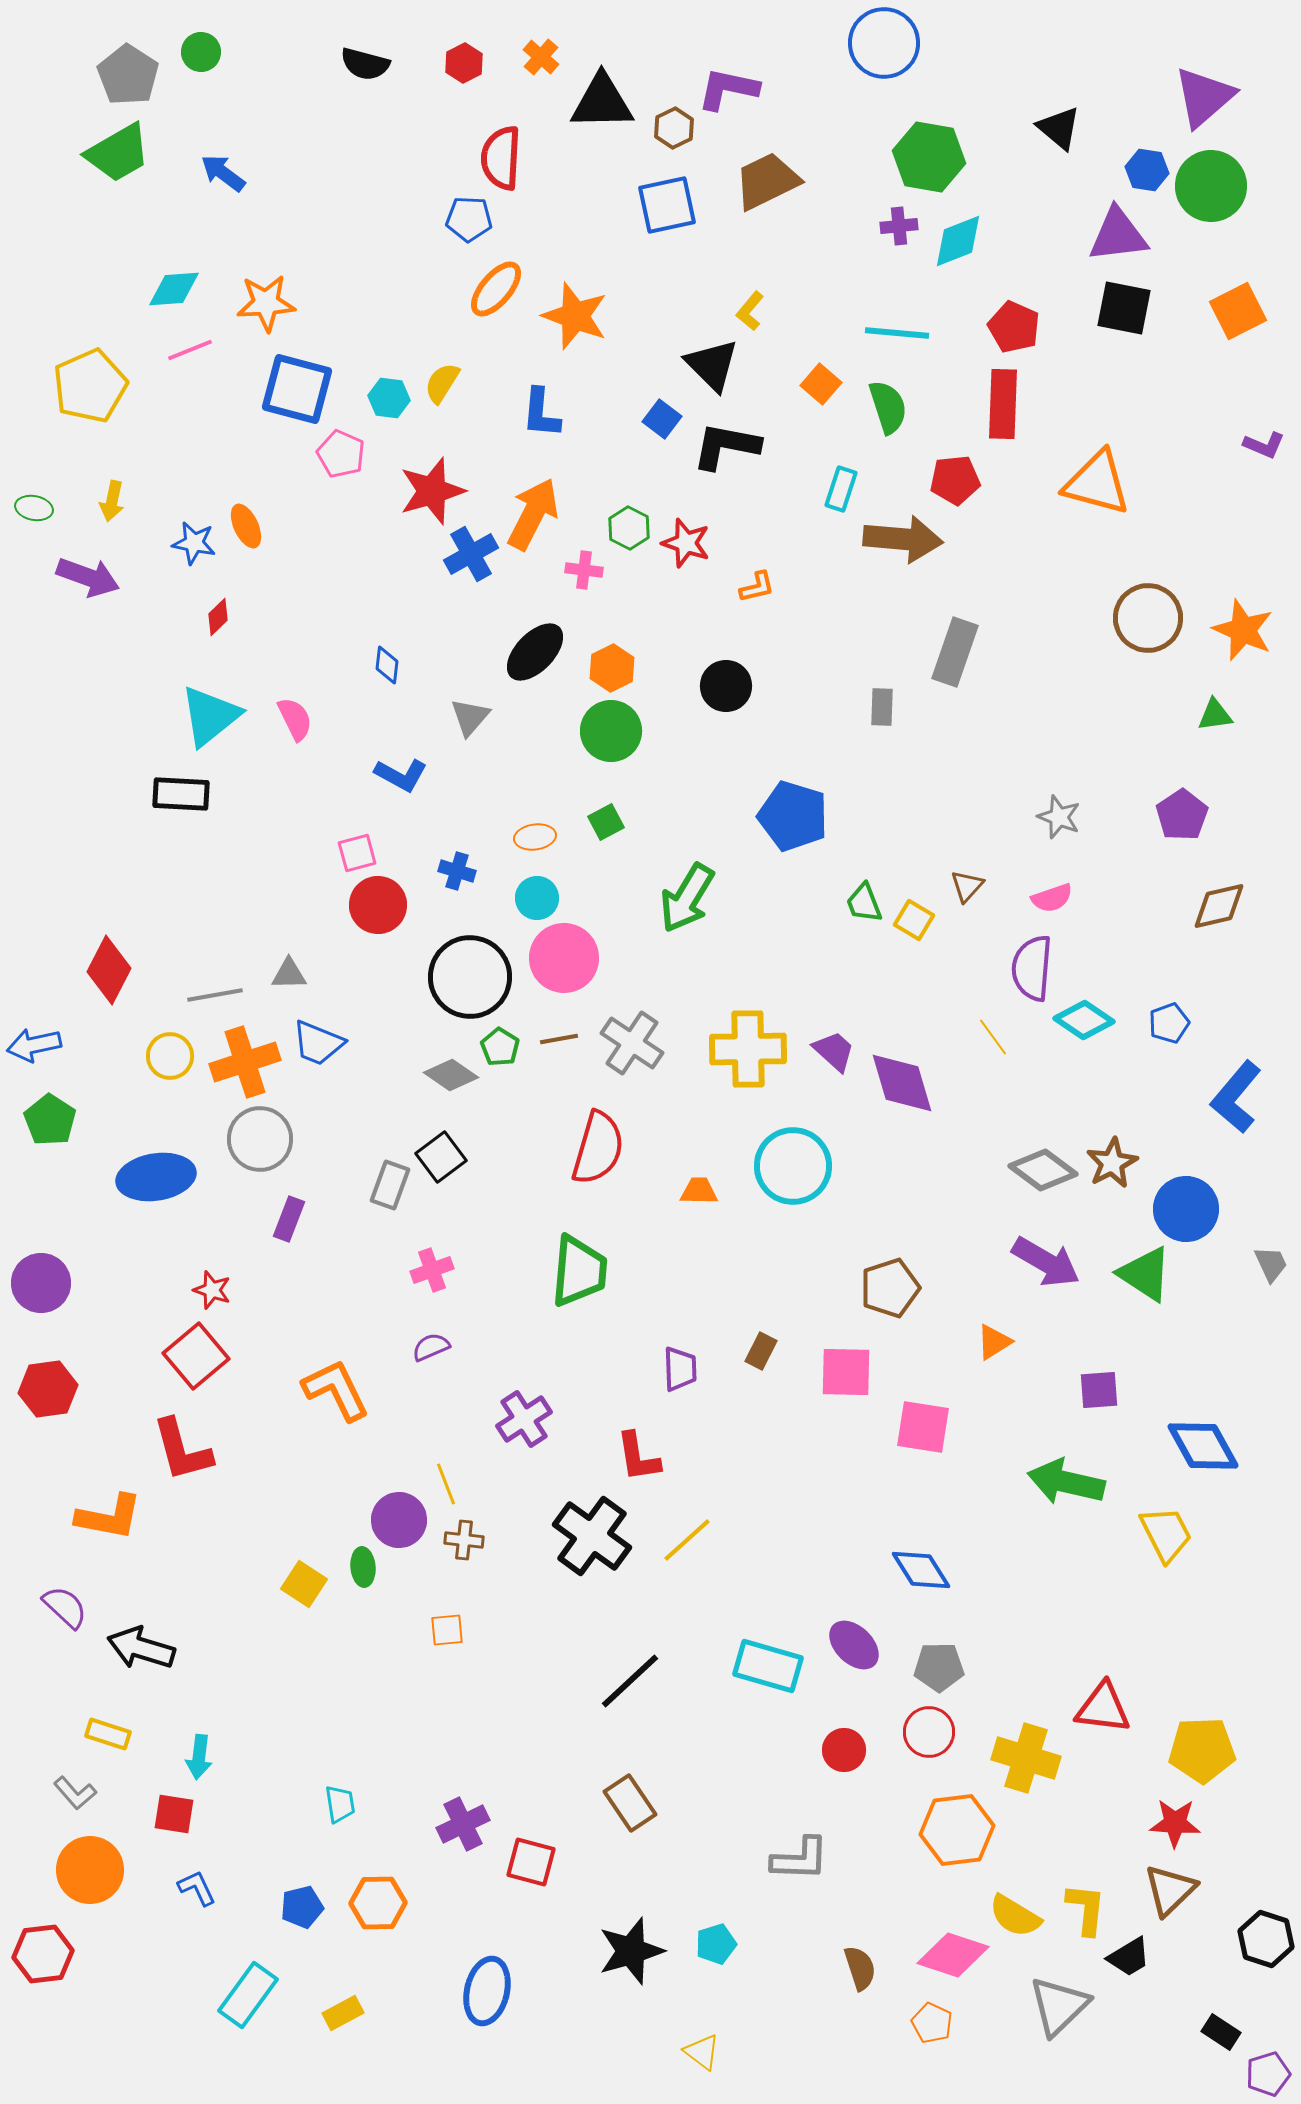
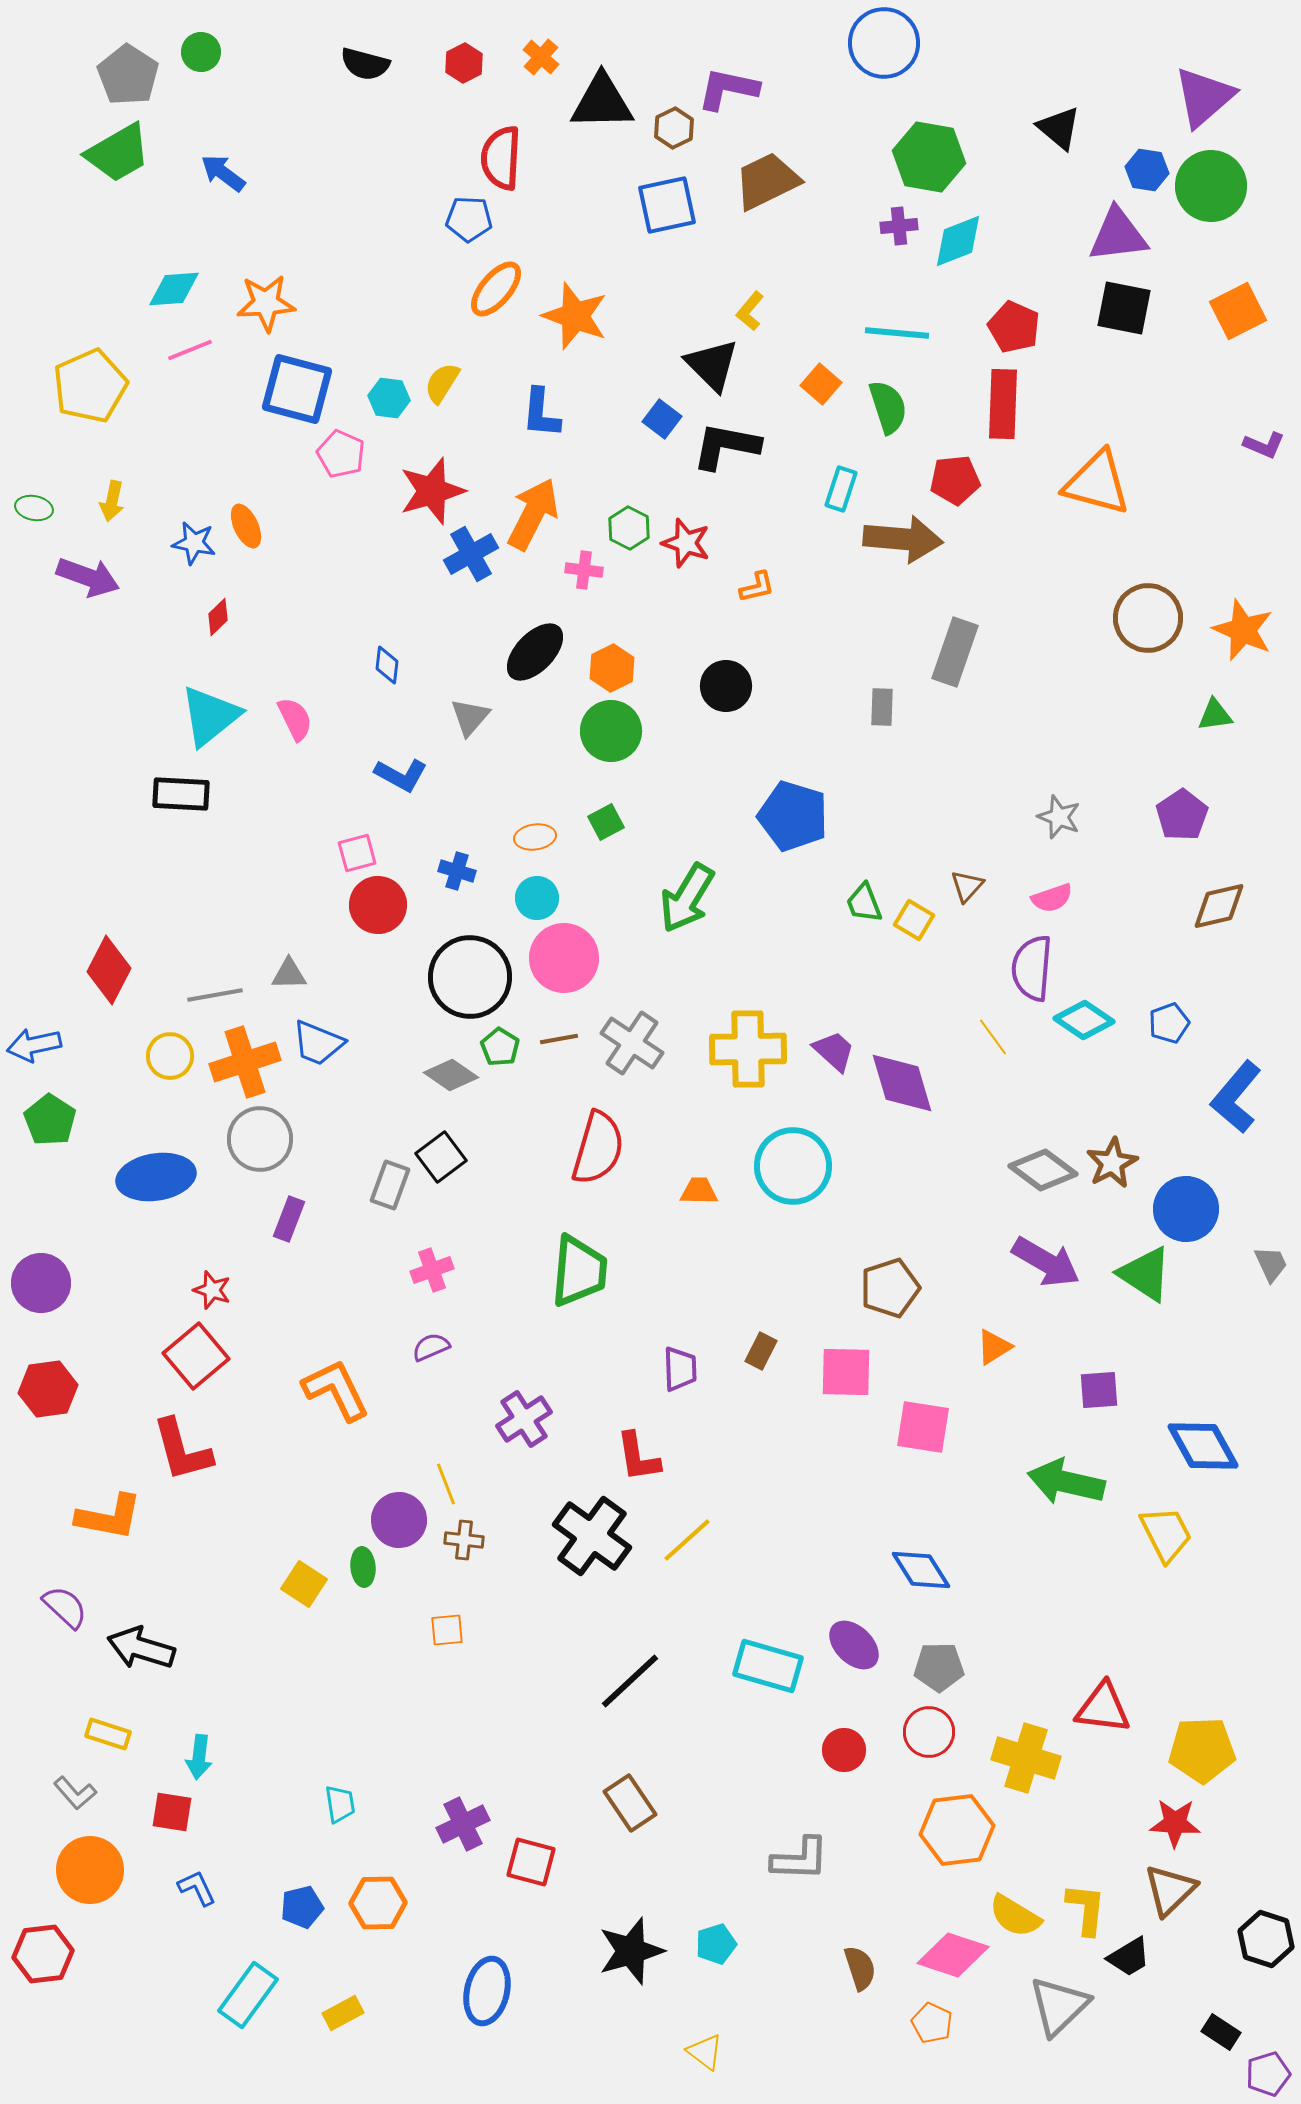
orange triangle at (994, 1342): moved 5 px down
red square at (174, 1814): moved 2 px left, 2 px up
yellow triangle at (702, 2052): moved 3 px right
